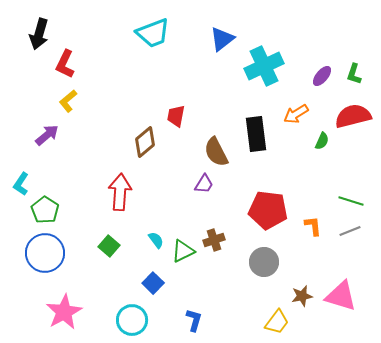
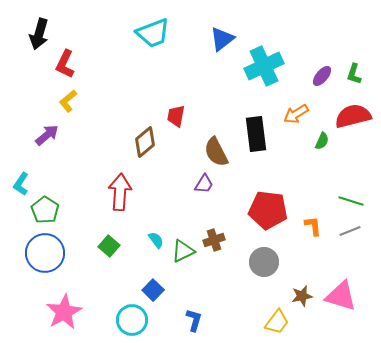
blue square: moved 7 px down
